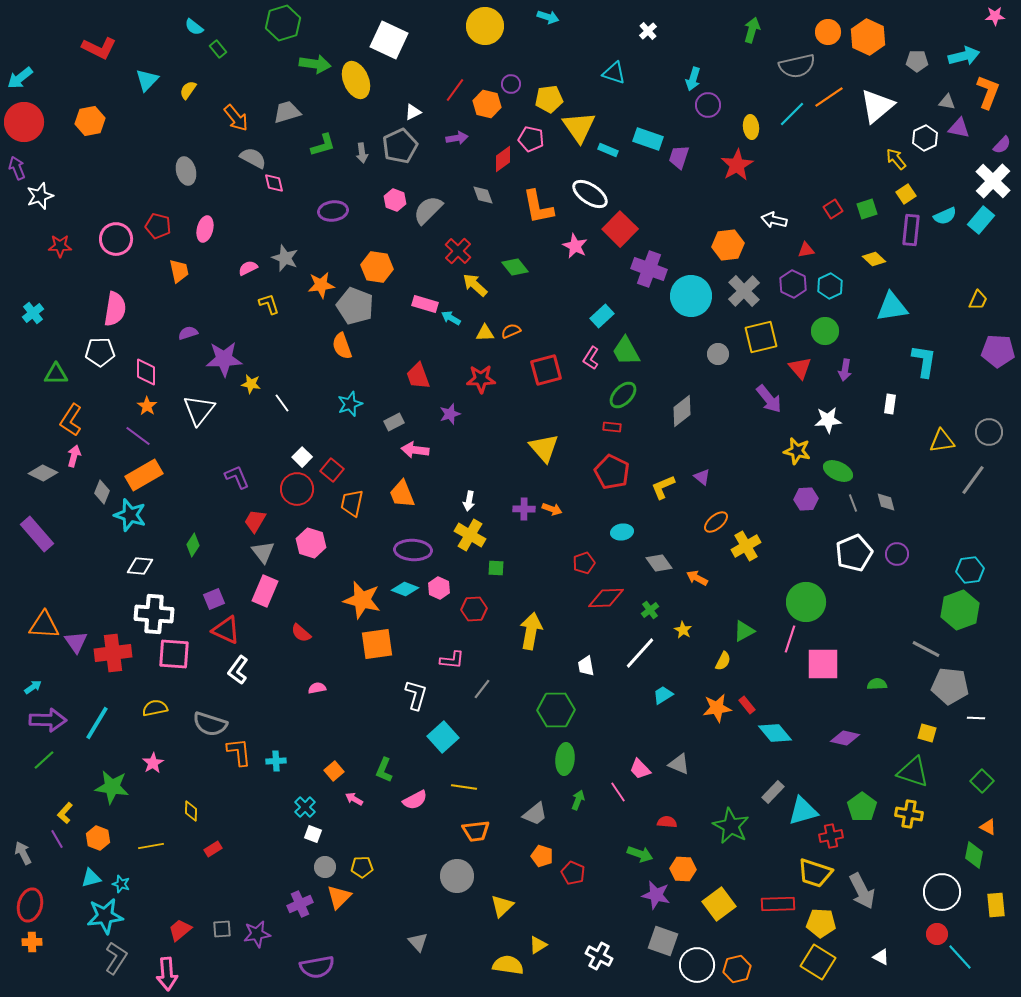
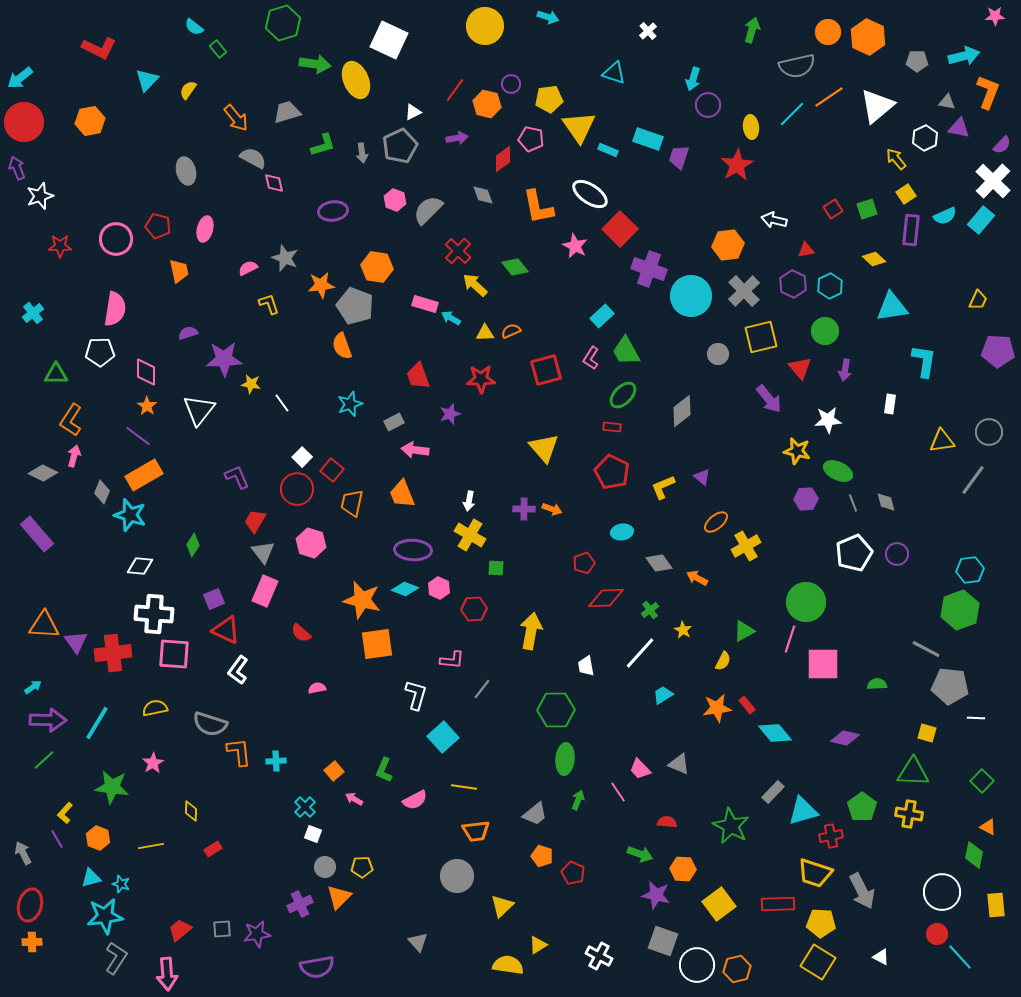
green triangle at (913, 772): rotated 16 degrees counterclockwise
